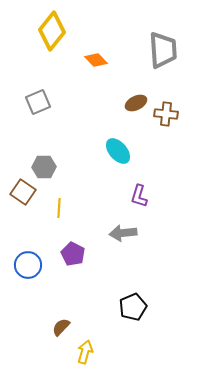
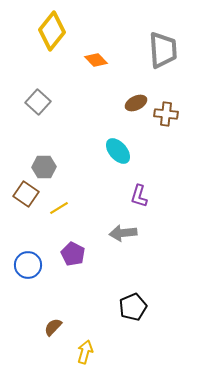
gray square: rotated 25 degrees counterclockwise
brown square: moved 3 px right, 2 px down
yellow line: rotated 54 degrees clockwise
brown semicircle: moved 8 px left
